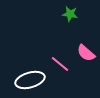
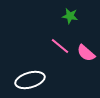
green star: moved 2 px down
pink line: moved 18 px up
